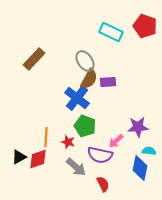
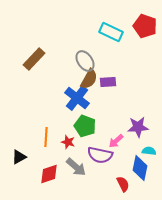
red diamond: moved 11 px right, 15 px down
red semicircle: moved 20 px right
